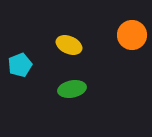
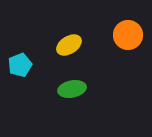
orange circle: moved 4 px left
yellow ellipse: rotated 55 degrees counterclockwise
